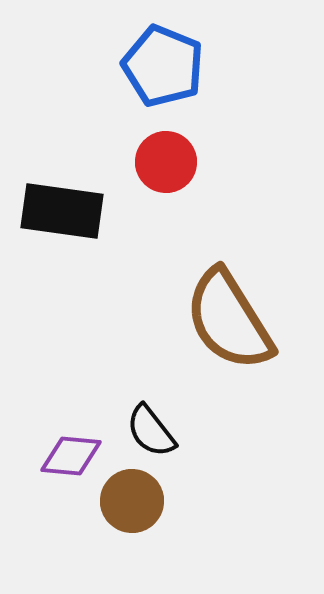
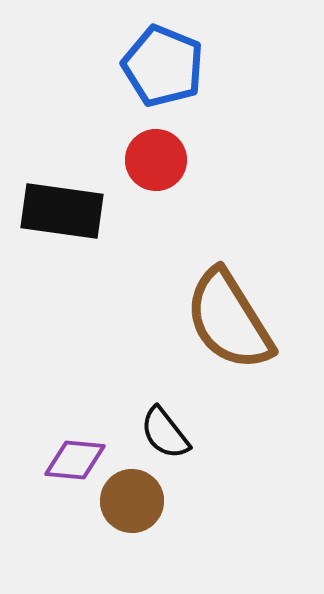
red circle: moved 10 px left, 2 px up
black semicircle: moved 14 px right, 2 px down
purple diamond: moved 4 px right, 4 px down
